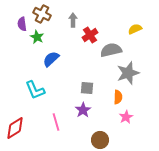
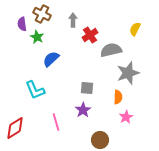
yellow semicircle: rotated 40 degrees counterclockwise
